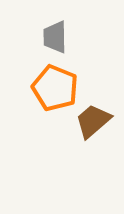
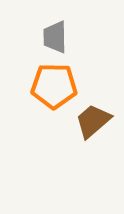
orange pentagon: moved 1 px left, 2 px up; rotated 21 degrees counterclockwise
